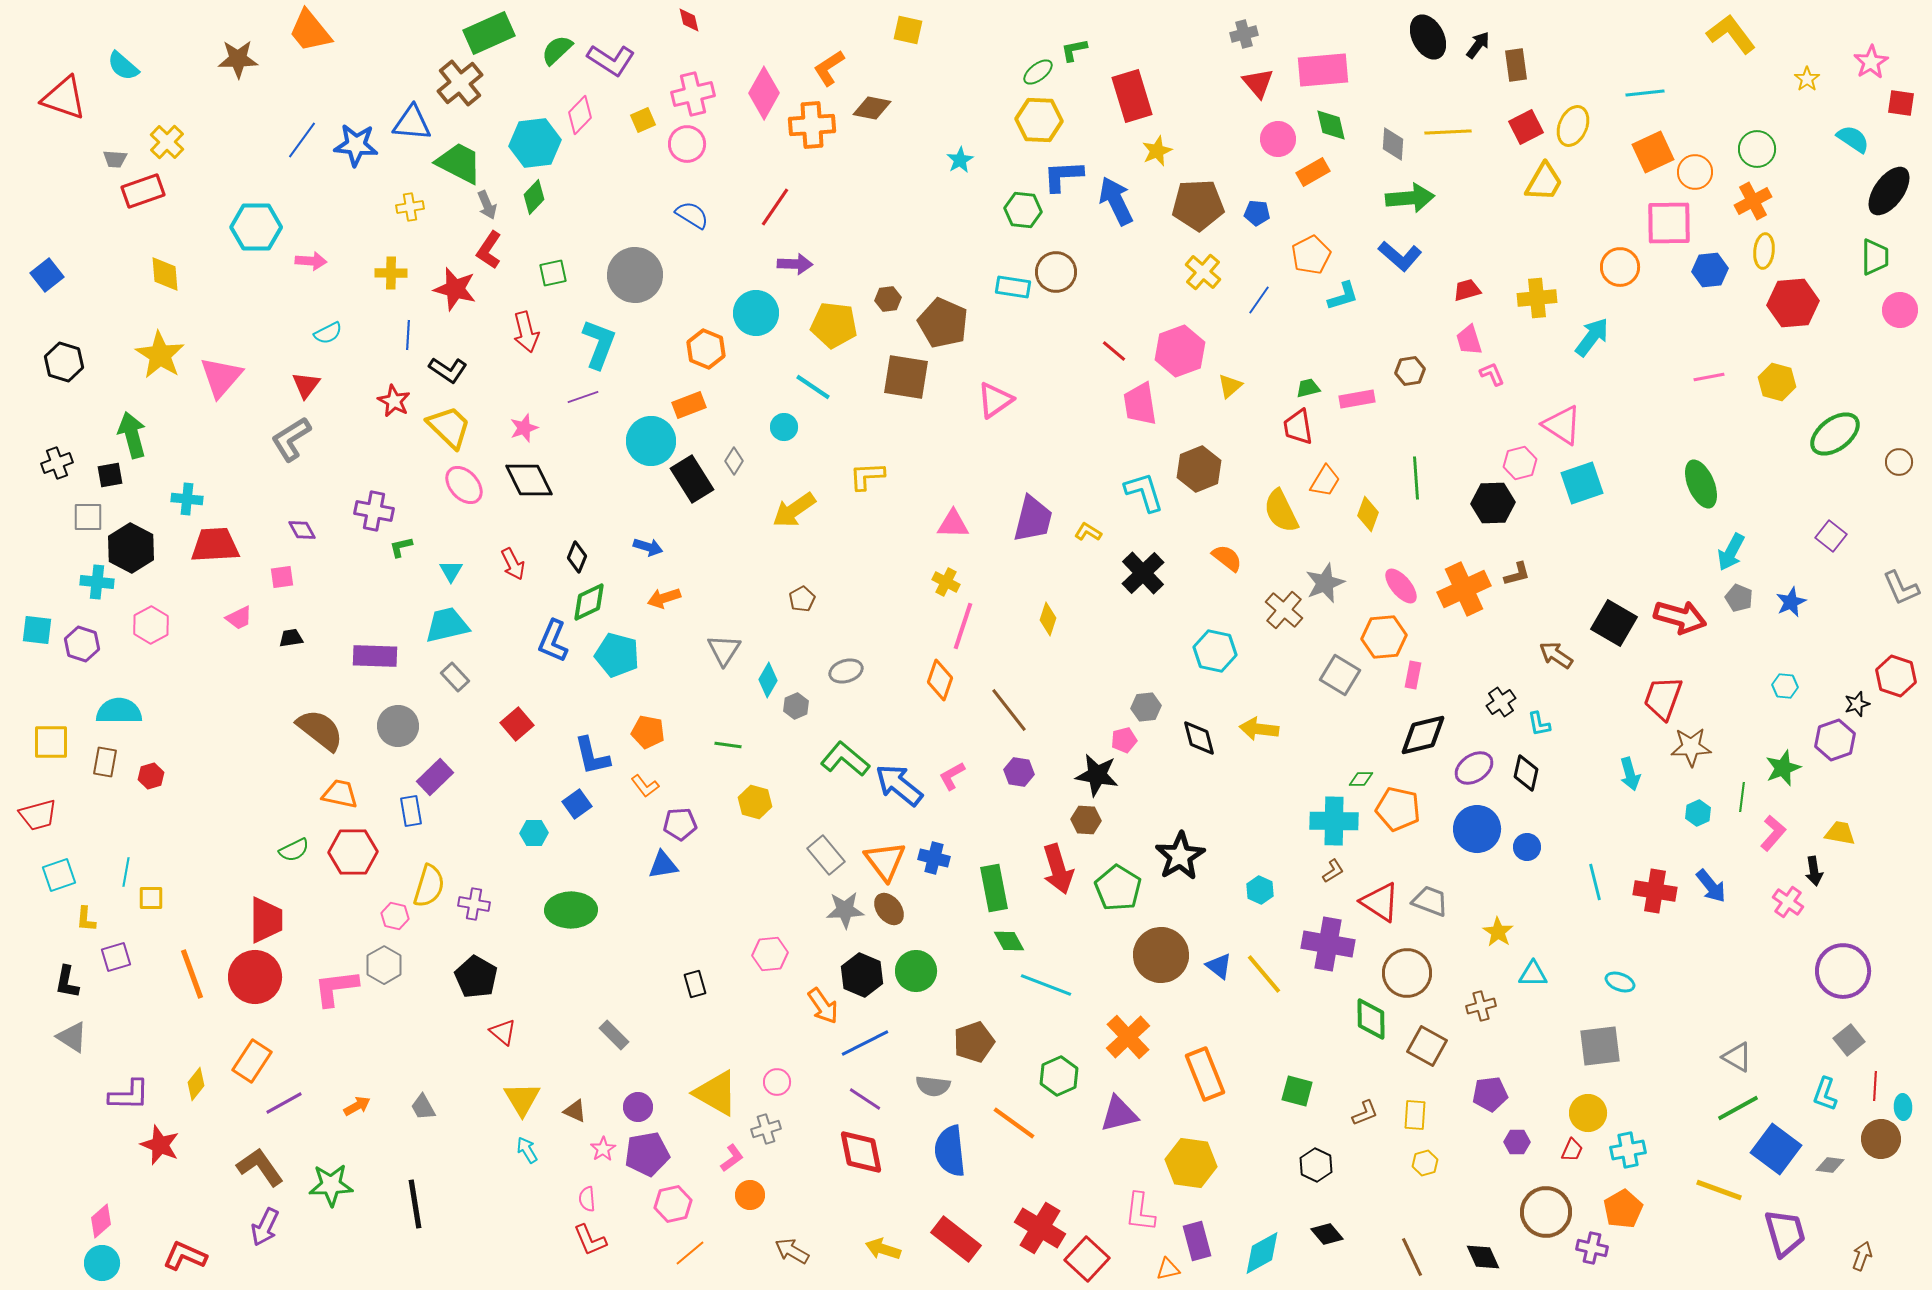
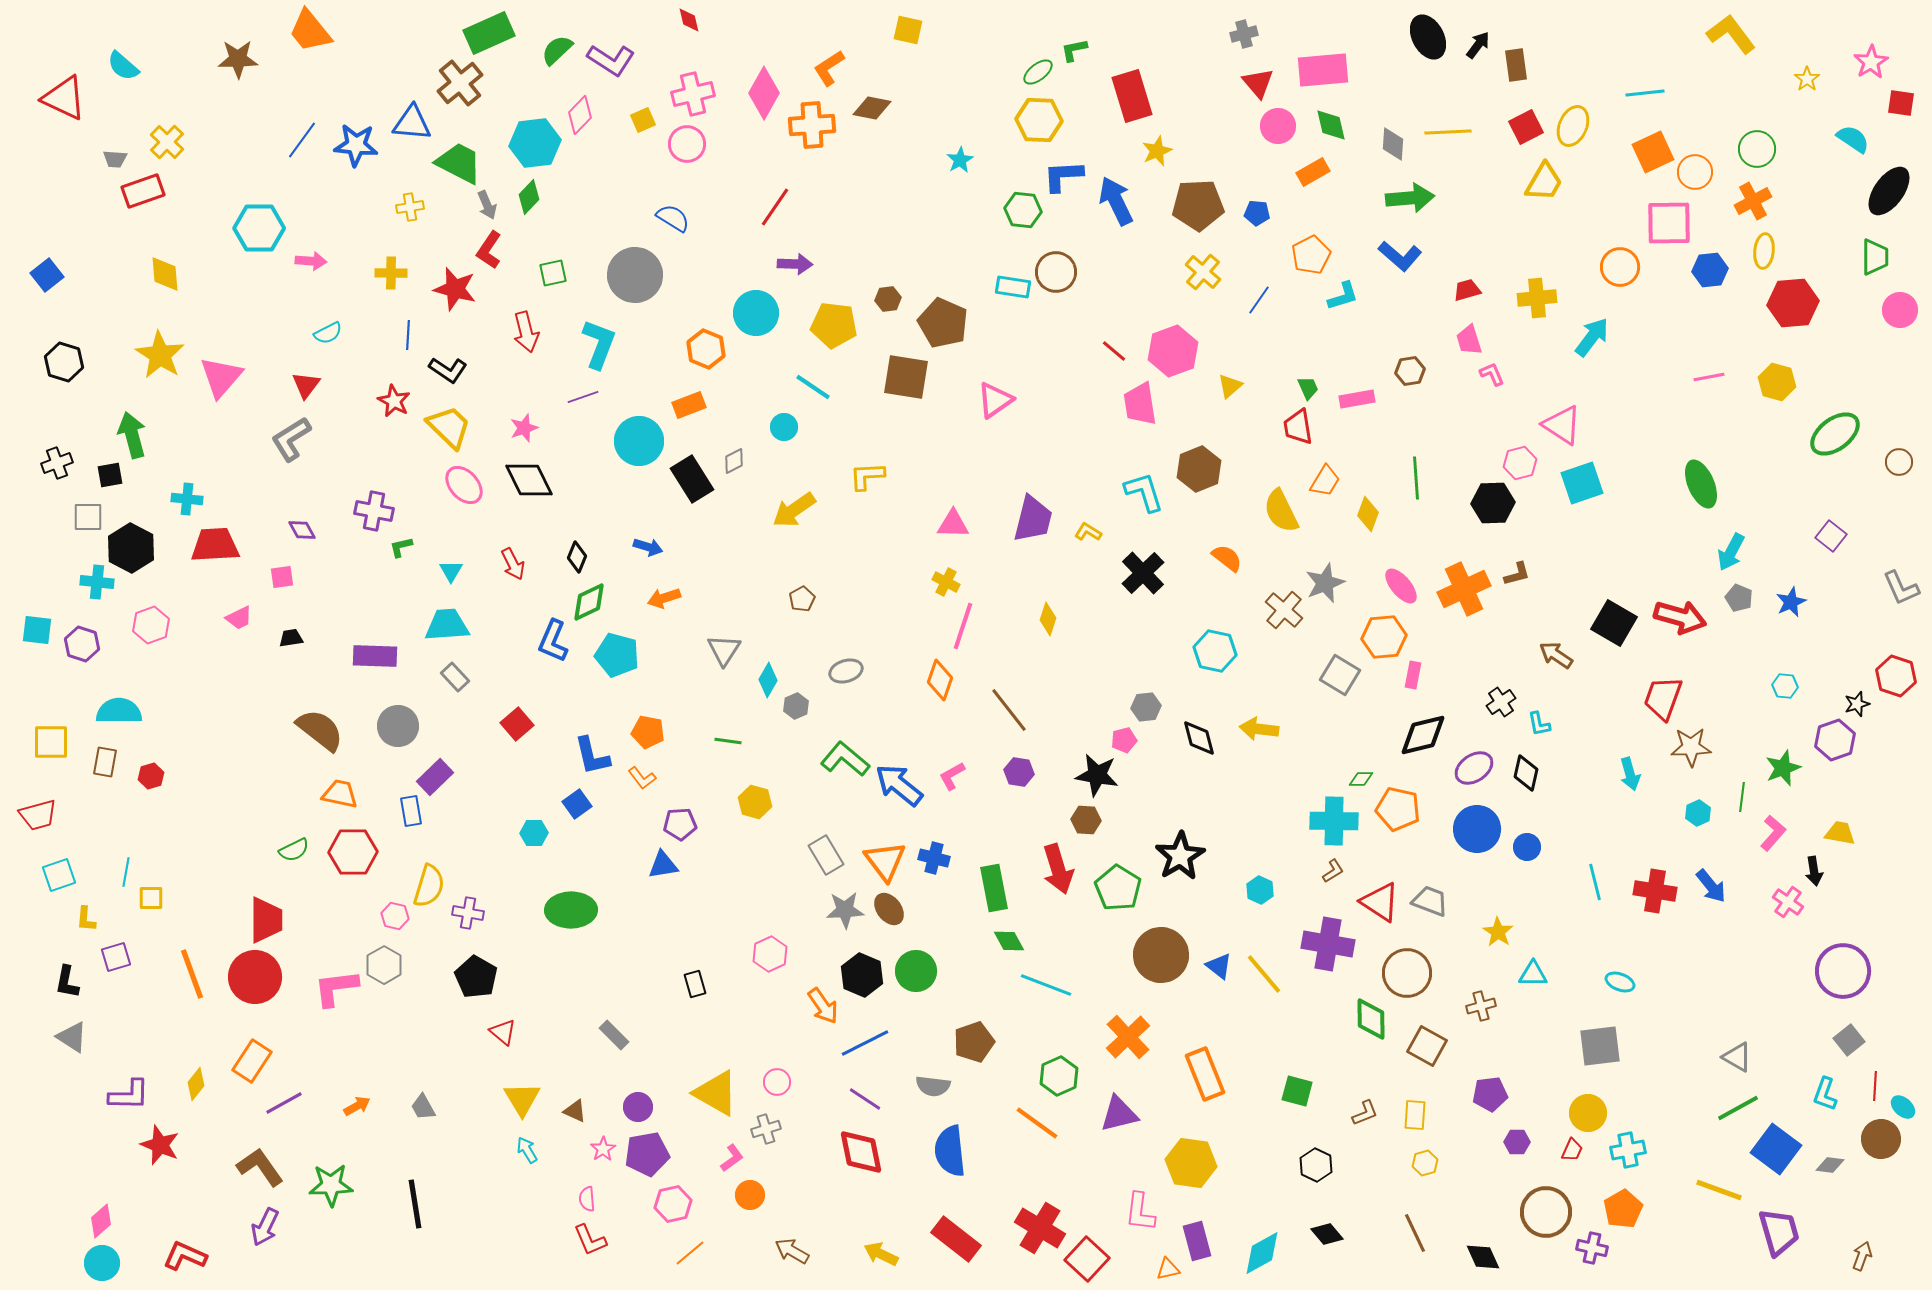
red triangle at (64, 98): rotated 6 degrees clockwise
pink circle at (1278, 139): moved 13 px up
green diamond at (534, 197): moved 5 px left
blue semicircle at (692, 215): moved 19 px left, 3 px down
cyan hexagon at (256, 227): moved 3 px right, 1 px down
pink hexagon at (1180, 351): moved 7 px left
green trapezoid at (1308, 388): rotated 80 degrees clockwise
cyan circle at (651, 441): moved 12 px left
gray diamond at (734, 461): rotated 32 degrees clockwise
pink hexagon at (151, 625): rotated 9 degrees clockwise
cyan trapezoid at (447, 625): rotated 9 degrees clockwise
green line at (728, 745): moved 4 px up
orange L-shape at (645, 786): moved 3 px left, 8 px up
gray rectangle at (826, 855): rotated 9 degrees clockwise
purple cross at (474, 904): moved 6 px left, 9 px down
pink hexagon at (770, 954): rotated 20 degrees counterclockwise
cyan ellipse at (1903, 1107): rotated 45 degrees counterclockwise
orange line at (1014, 1123): moved 23 px right
purple trapezoid at (1785, 1233): moved 6 px left, 1 px up
yellow arrow at (883, 1249): moved 2 px left, 5 px down; rotated 8 degrees clockwise
brown line at (1412, 1257): moved 3 px right, 24 px up
